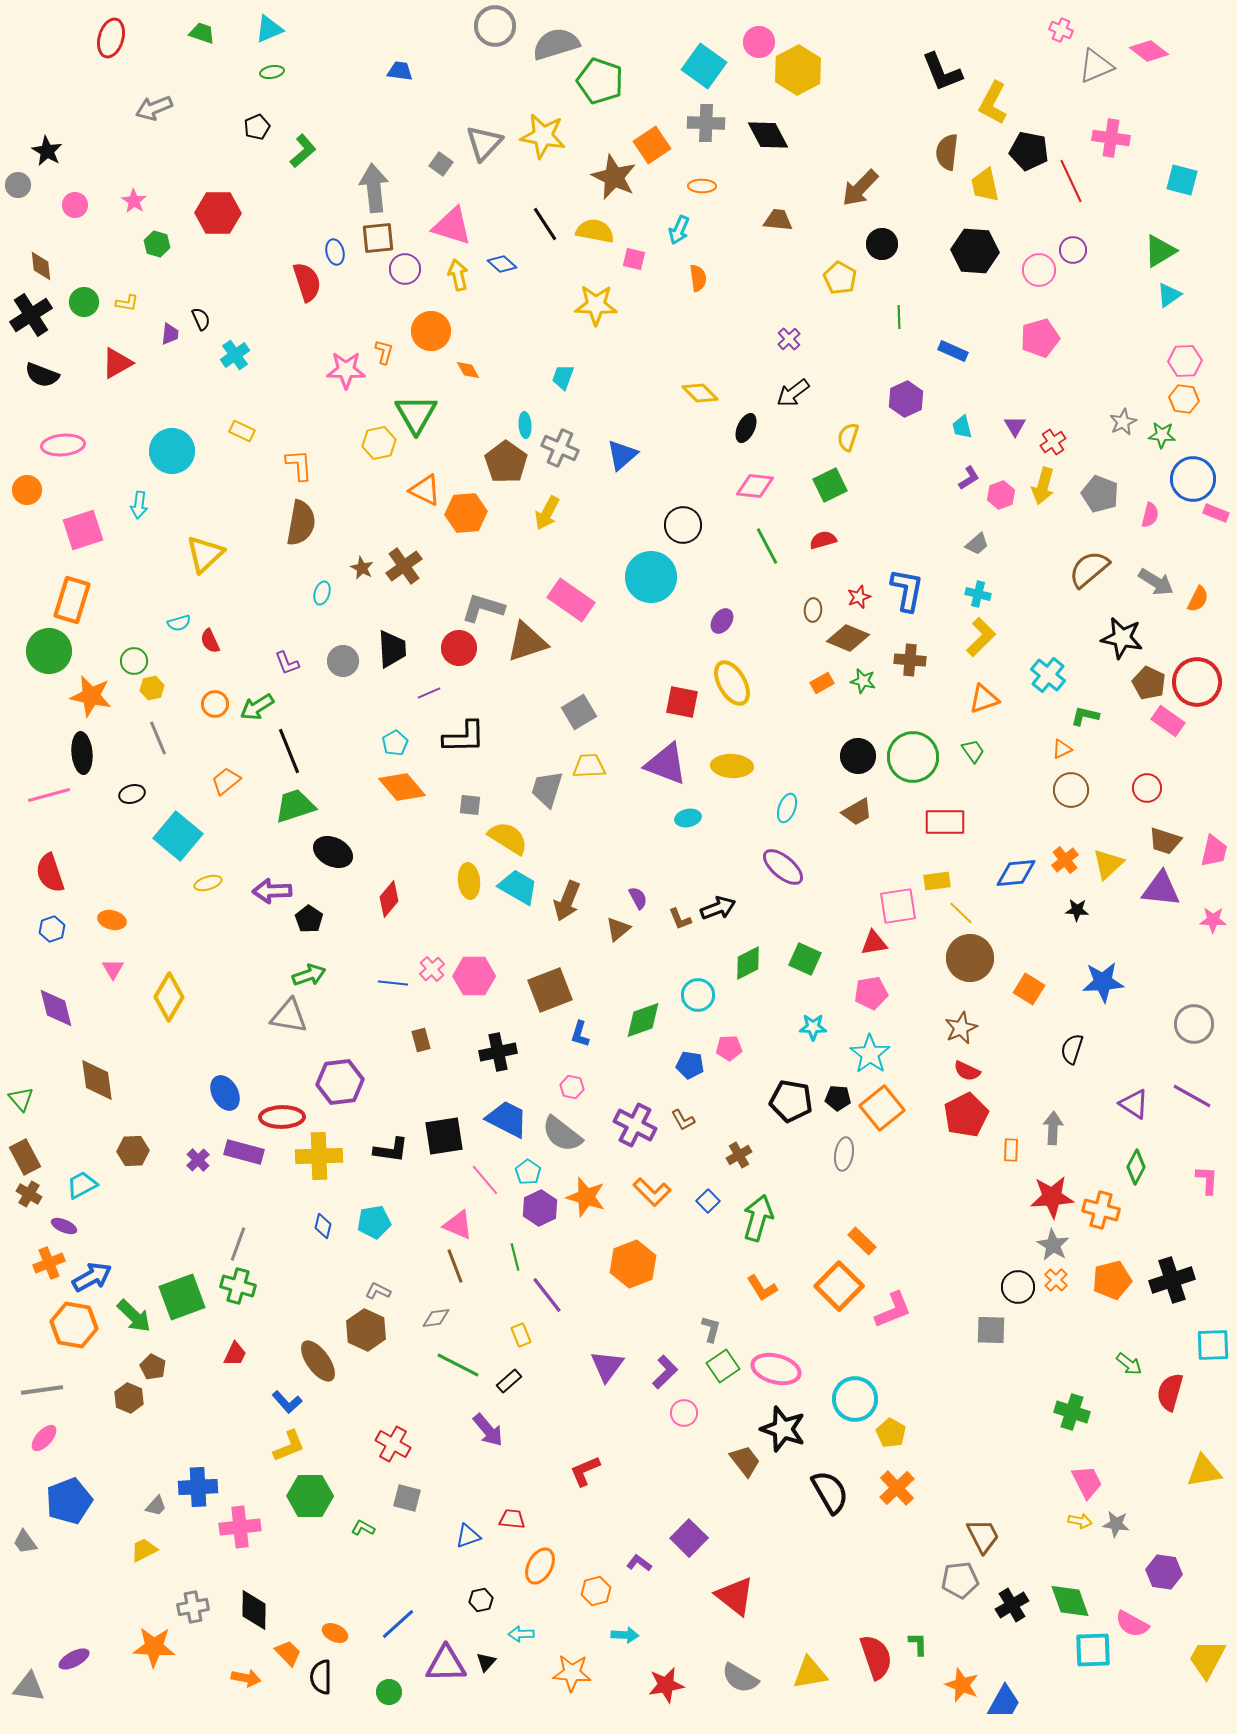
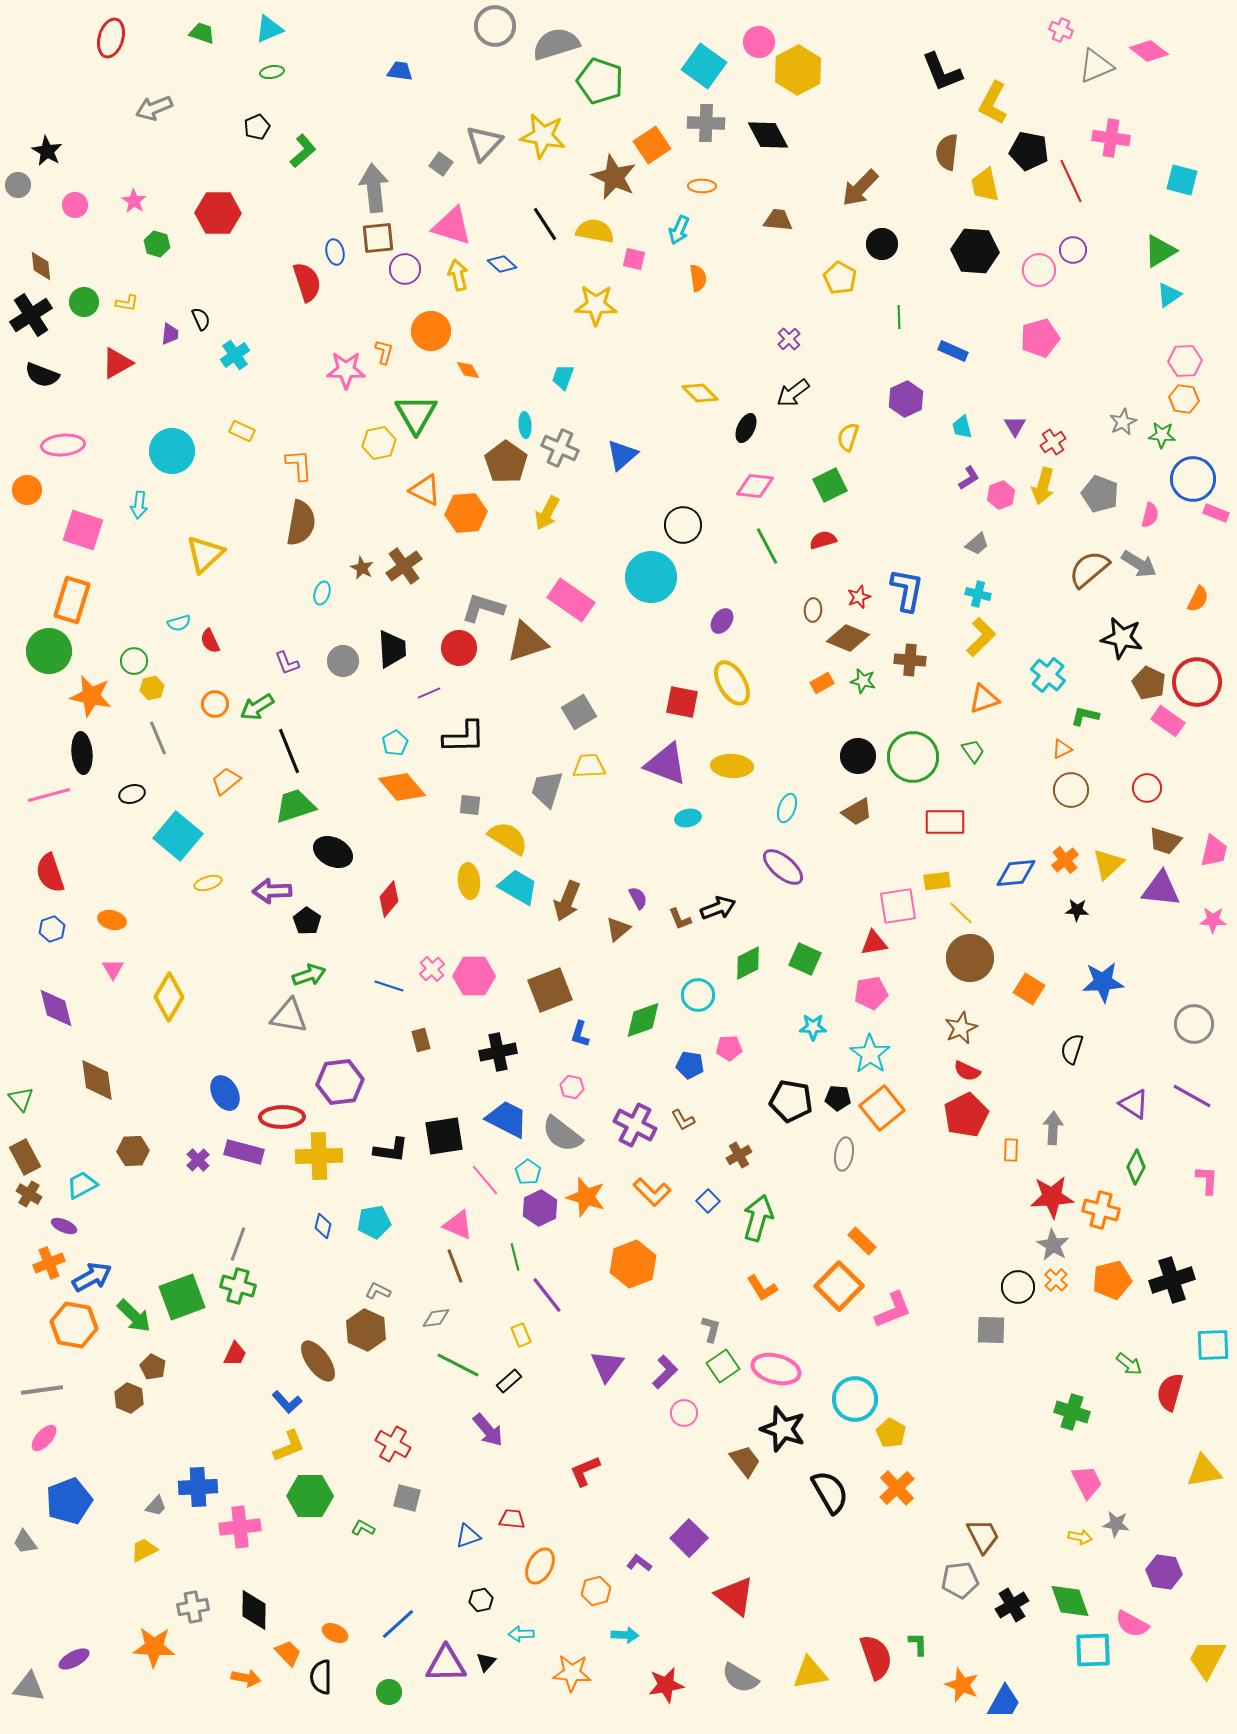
pink square at (83, 530): rotated 36 degrees clockwise
gray arrow at (1156, 582): moved 17 px left, 18 px up
black pentagon at (309, 919): moved 2 px left, 2 px down
blue line at (393, 983): moved 4 px left, 3 px down; rotated 12 degrees clockwise
yellow arrow at (1080, 1521): moved 16 px down
